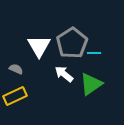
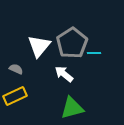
white triangle: rotated 10 degrees clockwise
green triangle: moved 19 px left, 24 px down; rotated 20 degrees clockwise
